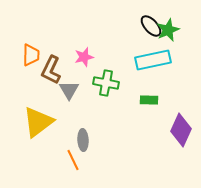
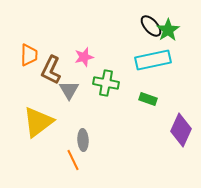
green star: rotated 10 degrees counterclockwise
orange trapezoid: moved 2 px left
green rectangle: moved 1 px left, 1 px up; rotated 18 degrees clockwise
